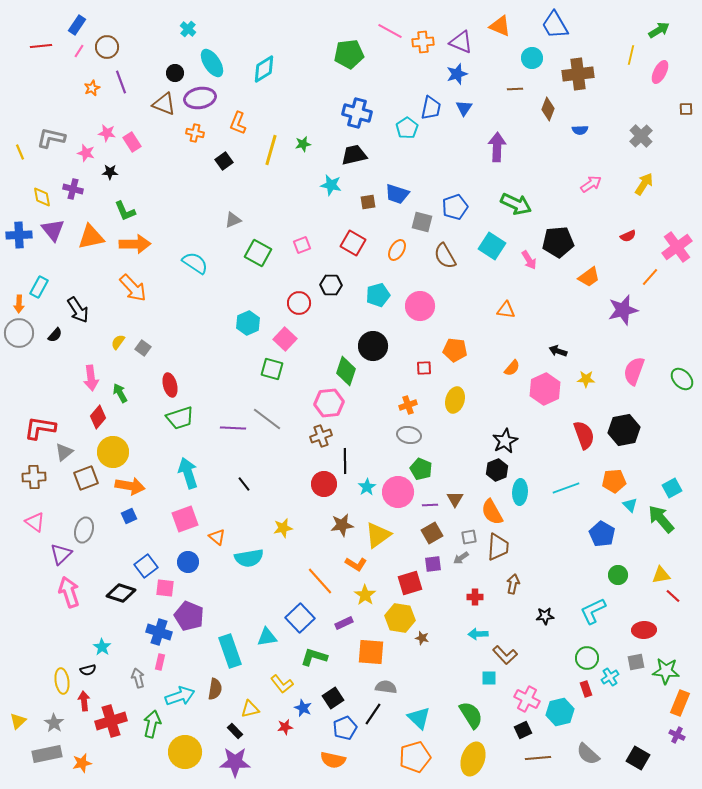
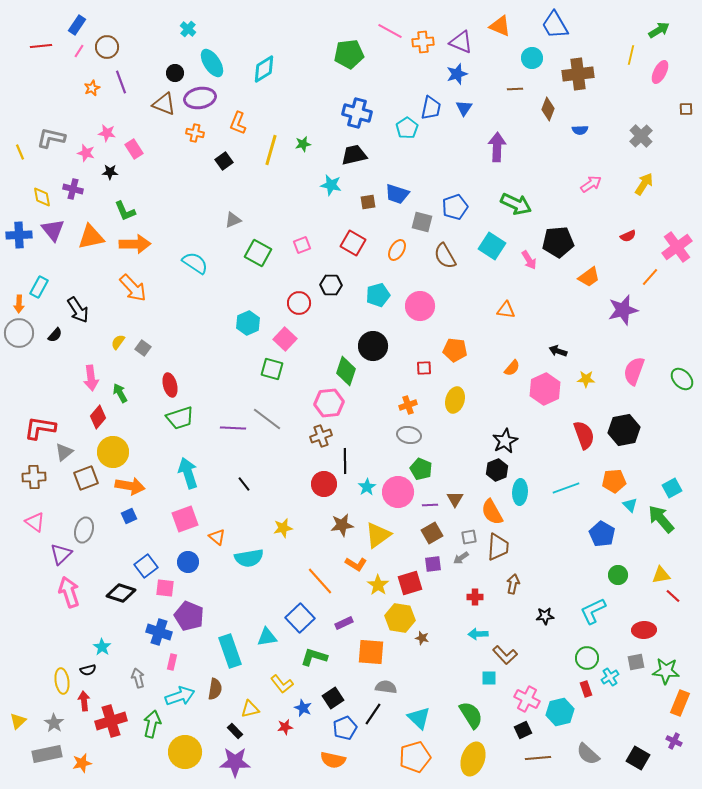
pink rectangle at (132, 142): moved 2 px right, 7 px down
yellow star at (365, 595): moved 13 px right, 10 px up
pink rectangle at (160, 662): moved 12 px right
purple cross at (677, 735): moved 3 px left, 6 px down
